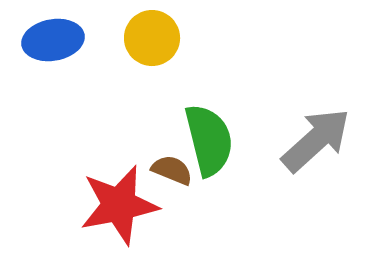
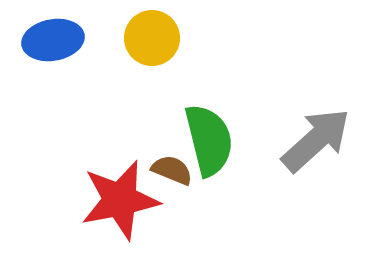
red star: moved 1 px right, 5 px up
